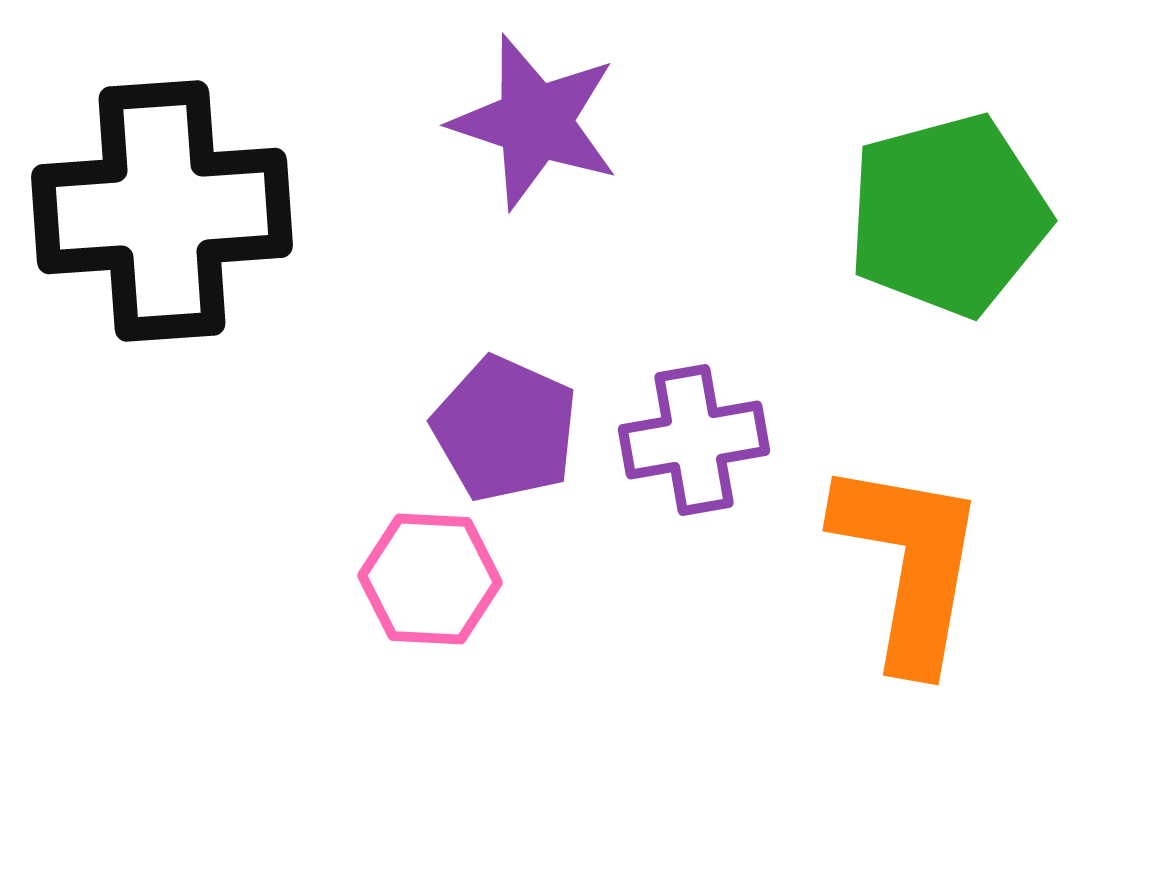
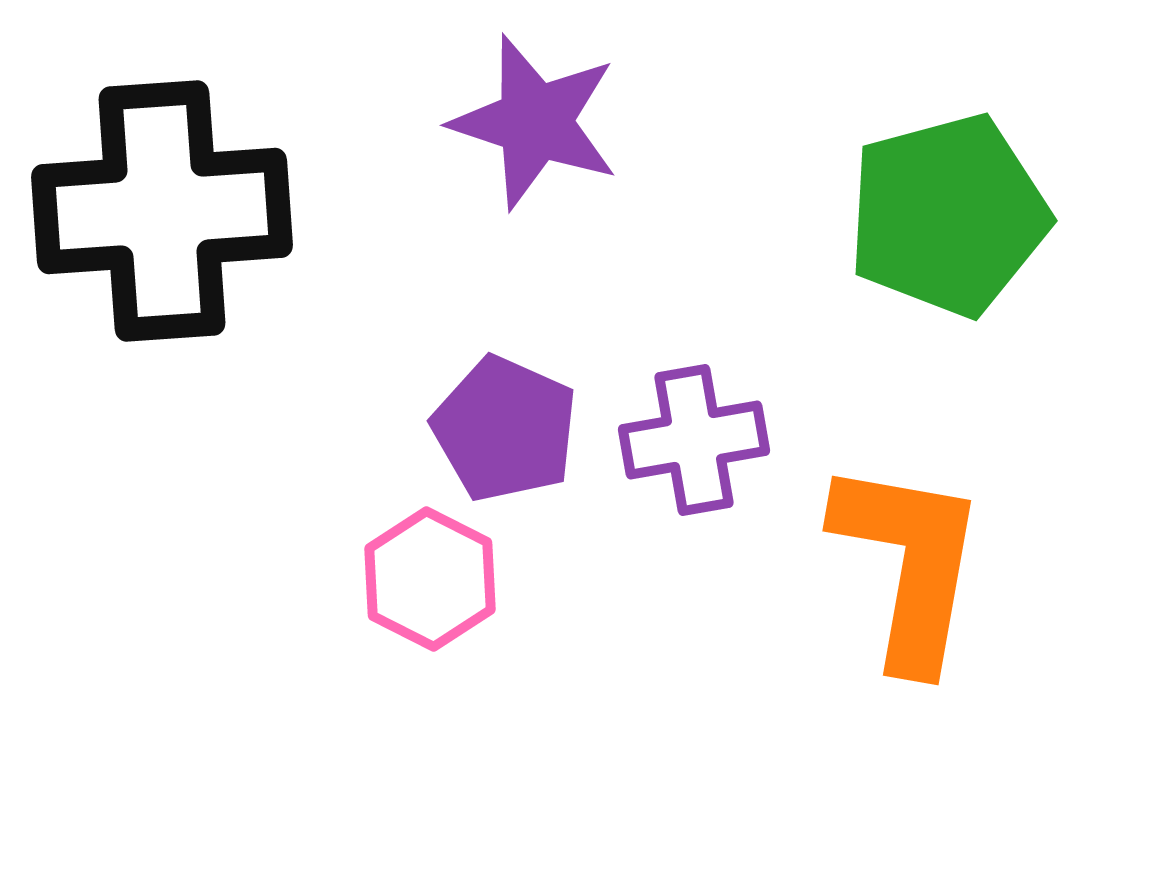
pink hexagon: rotated 24 degrees clockwise
